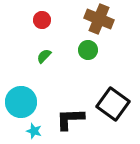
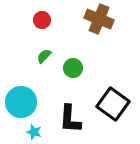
green circle: moved 15 px left, 18 px down
black L-shape: rotated 84 degrees counterclockwise
cyan star: moved 1 px down
